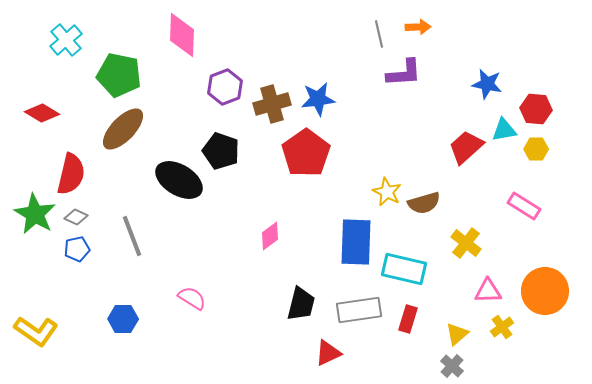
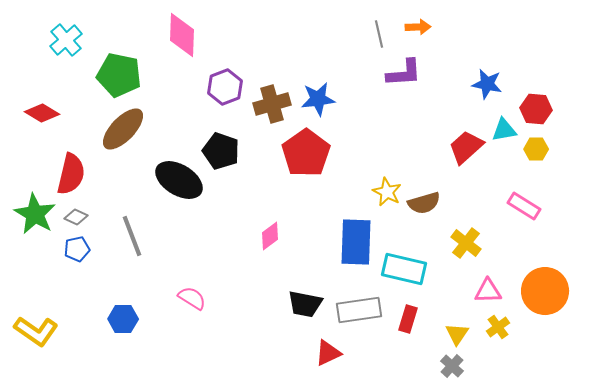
black trapezoid at (301, 304): moved 4 px right; rotated 87 degrees clockwise
yellow cross at (502, 327): moved 4 px left
yellow triangle at (457, 334): rotated 15 degrees counterclockwise
